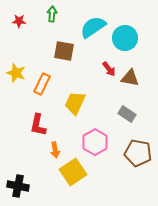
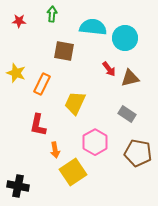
cyan semicircle: rotated 40 degrees clockwise
brown triangle: rotated 24 degrees counterclockwise
